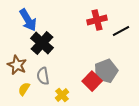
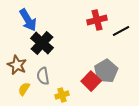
gray pentagon: rotated 10 degrees counterclockwise
red square: moved 1 px left
yellow cross: rotated 24 degrees clockwise
